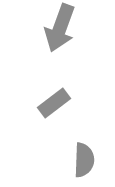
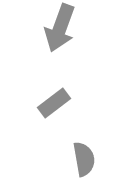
gray semicircle: moved 1 px up; rotated 12 degrees counterclockwise
